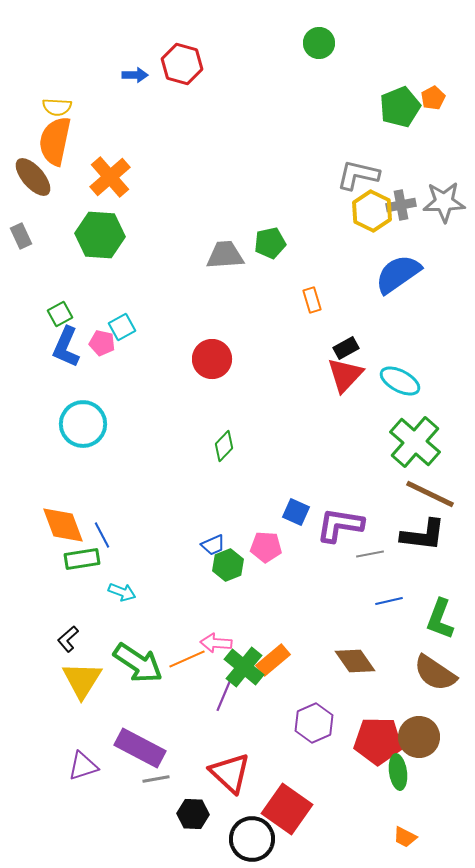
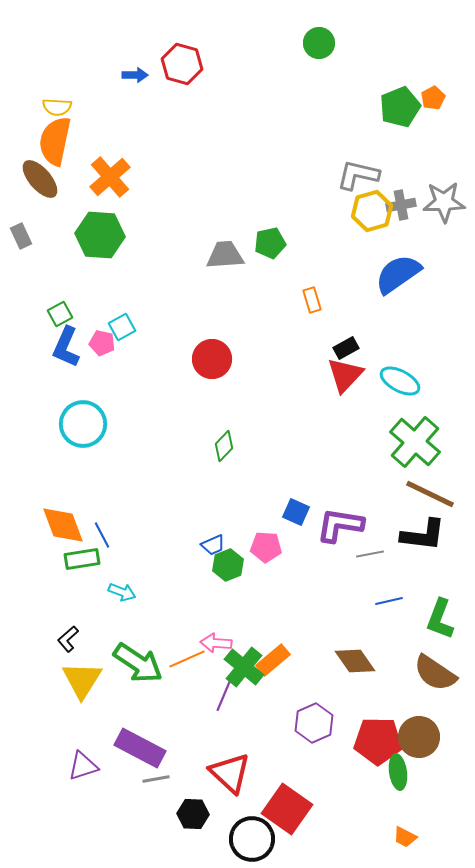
brown ellipse at (33, 177): moved 7 px right, 2 px down
yellow hexagon at (372, 211): rotated 18 degrees clockwise
